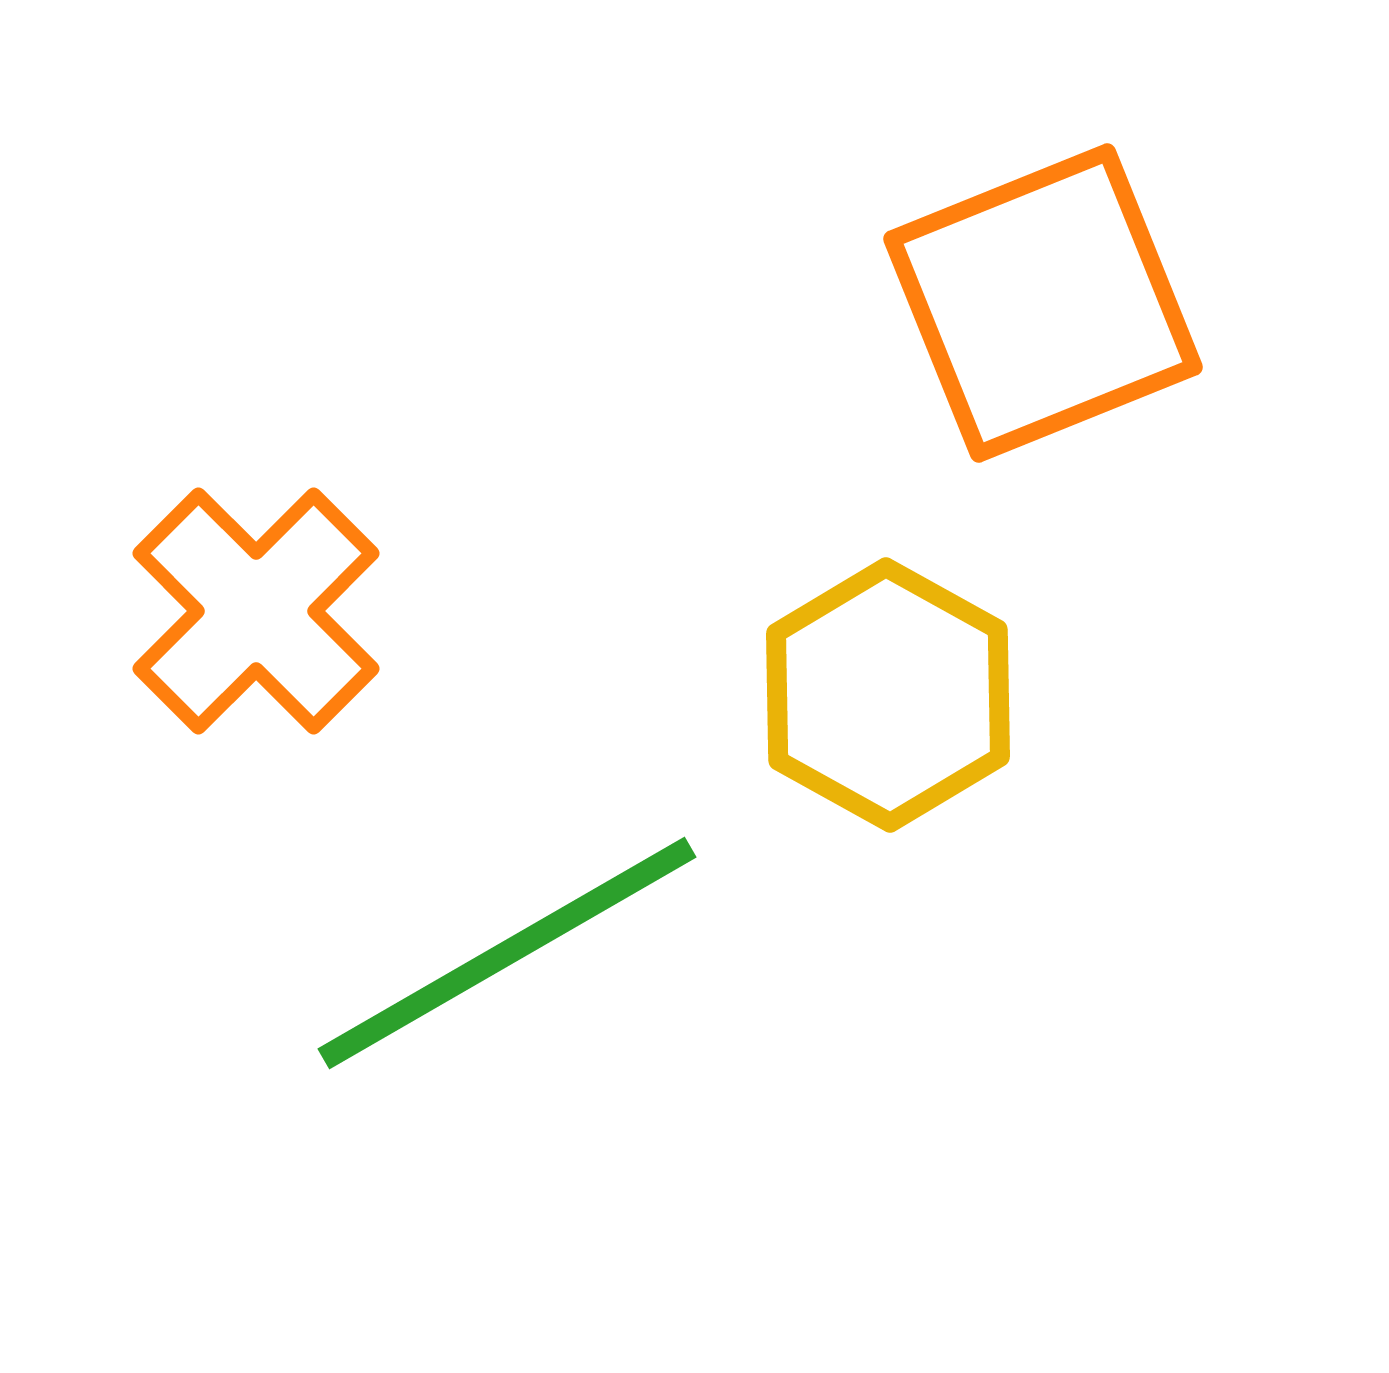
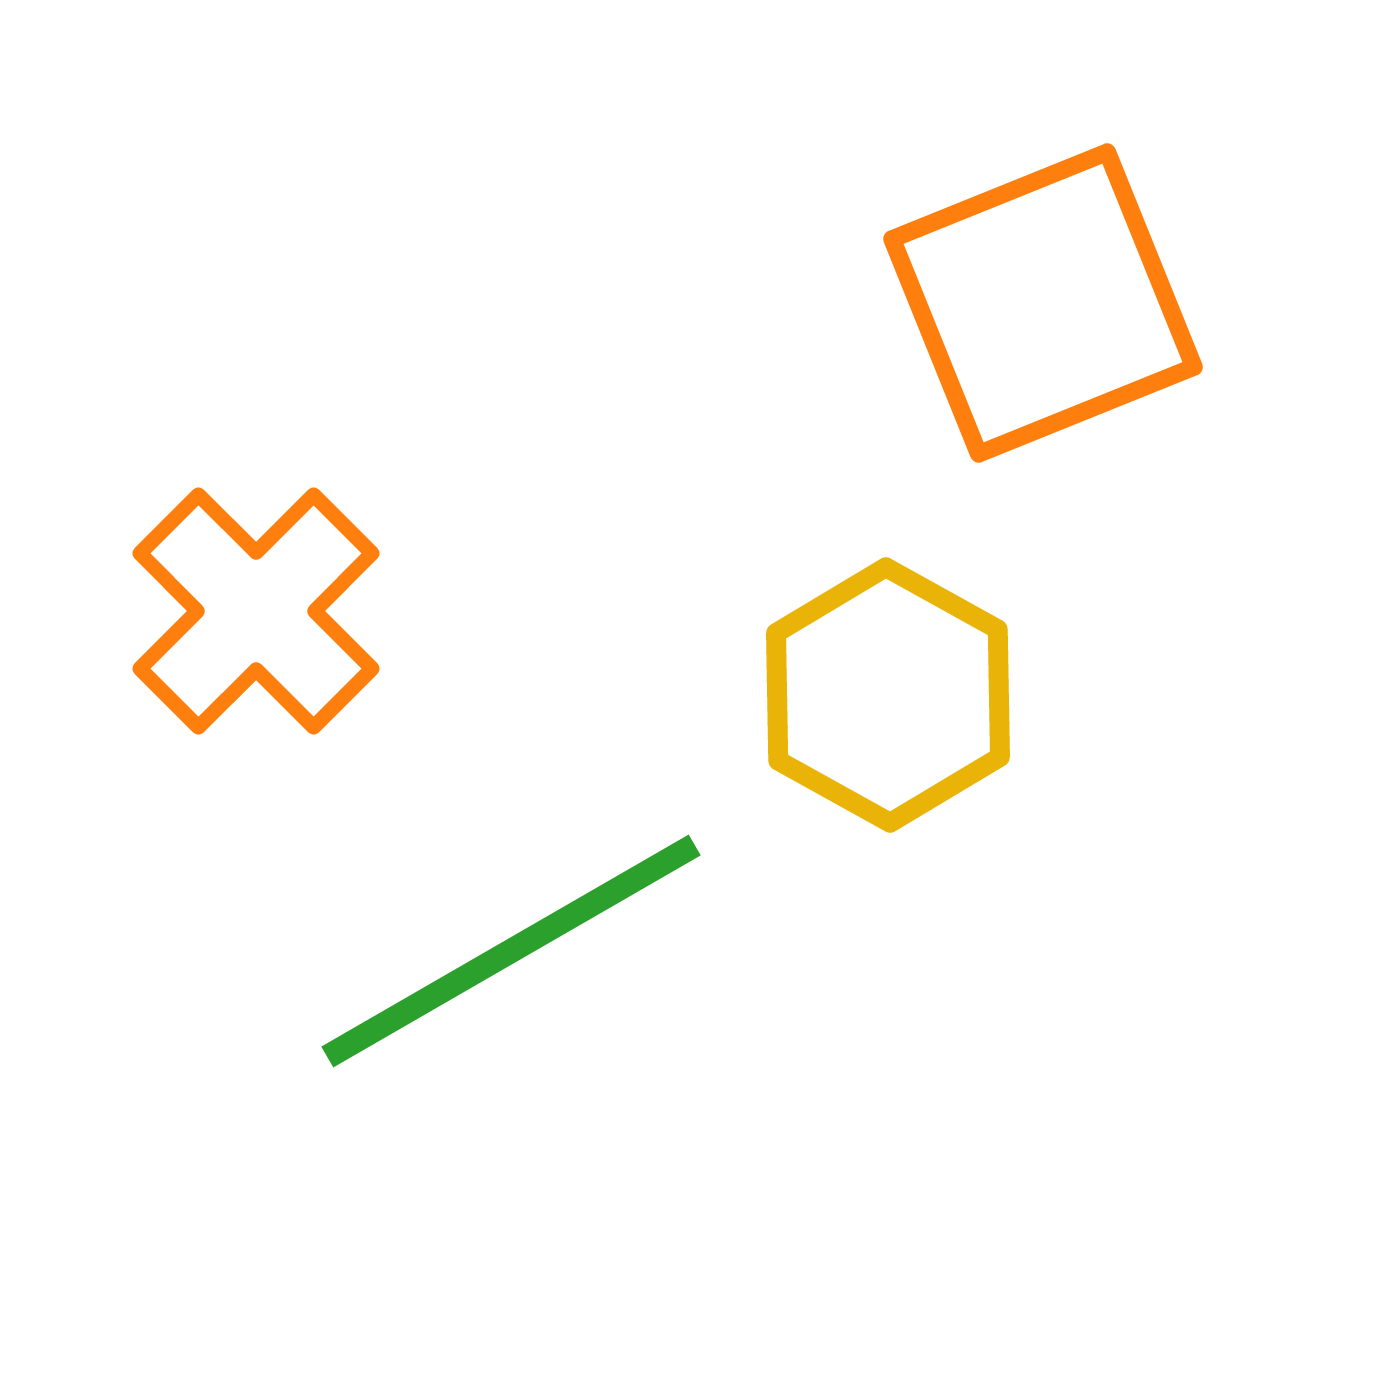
green line: moved 4 px right, 2 px up
